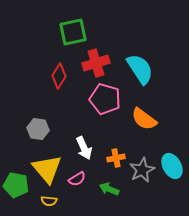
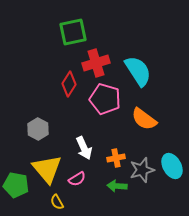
cyan semicircle: moved 2 px left, 2 px down
red diamond: moved 10 px right, 8 px down
gray hexagon: rotated 20 degrees clockwise
gray star: rotated 10 degrees clockwise
green arrow: moved 8 px right, 3 px up; rotated 18 degrees counterclockwise
yellow semicircle: moved 8 px right, 1 px down; rotated 56 degrees clockwise
